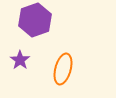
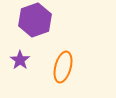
orange ellipse: moved 2 px up
